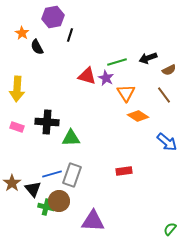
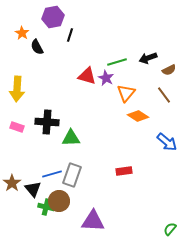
orange triangle: rotated 12 degrees clockwise
